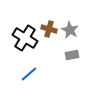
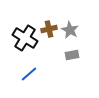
brown cross: rotated 28 degrees counterclockwise
